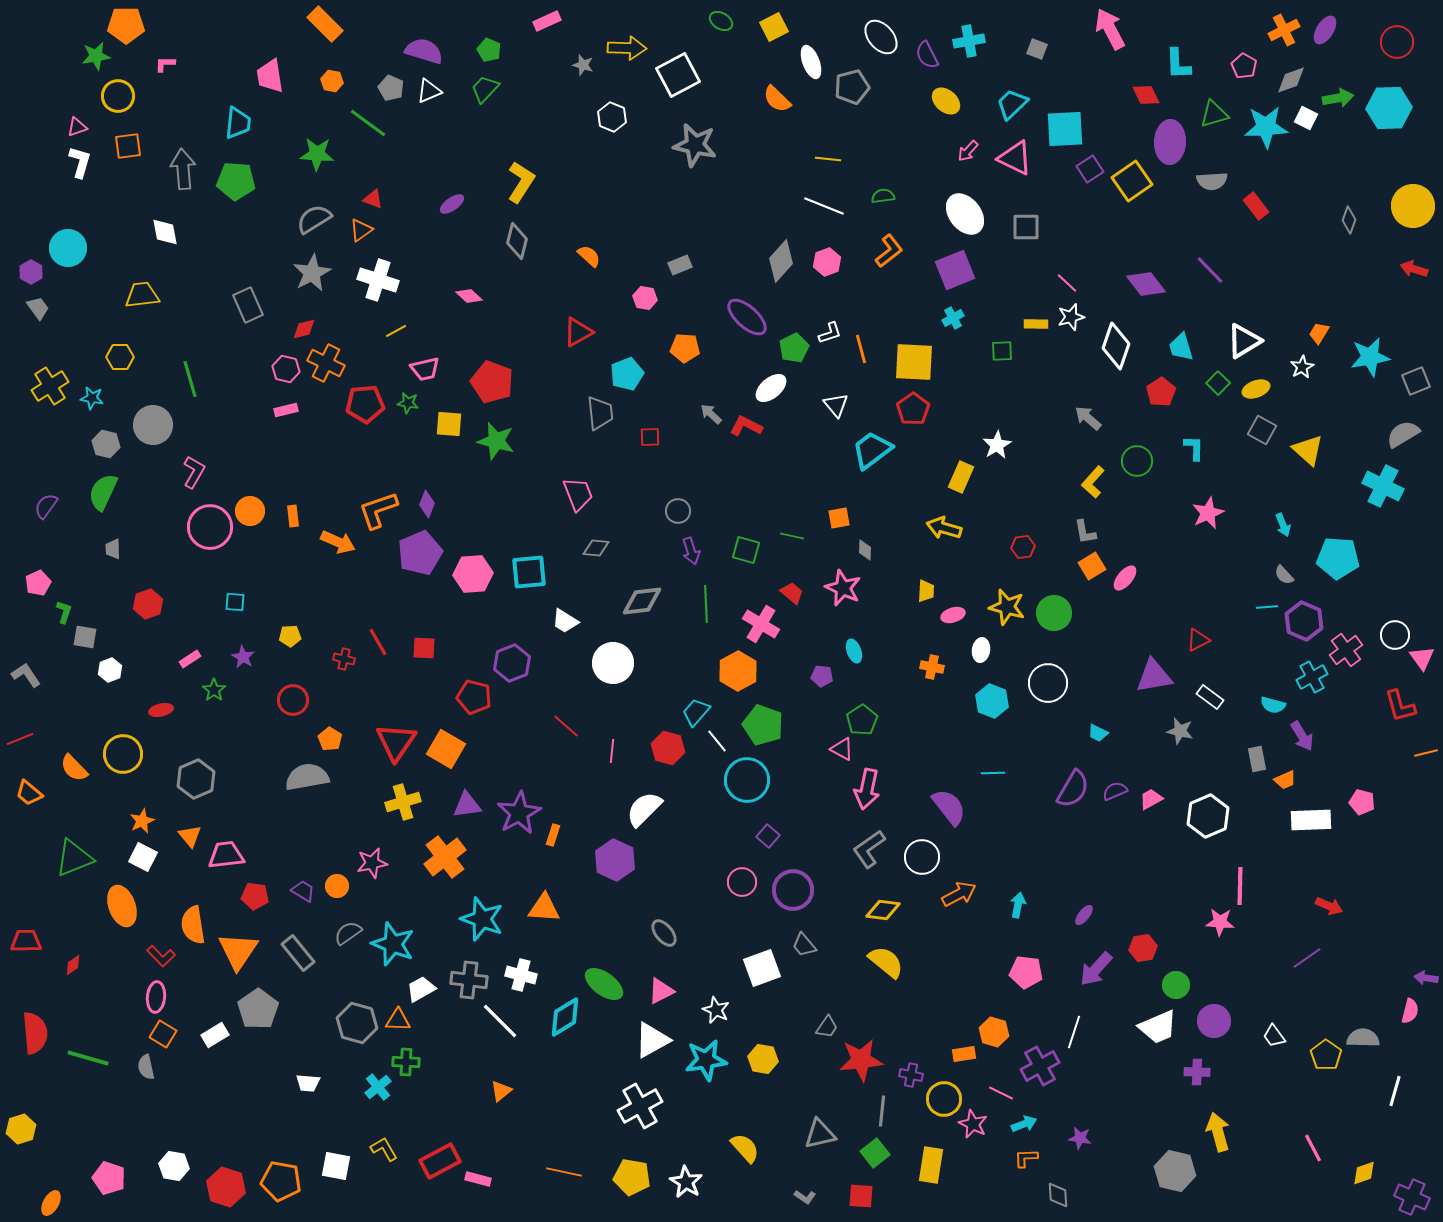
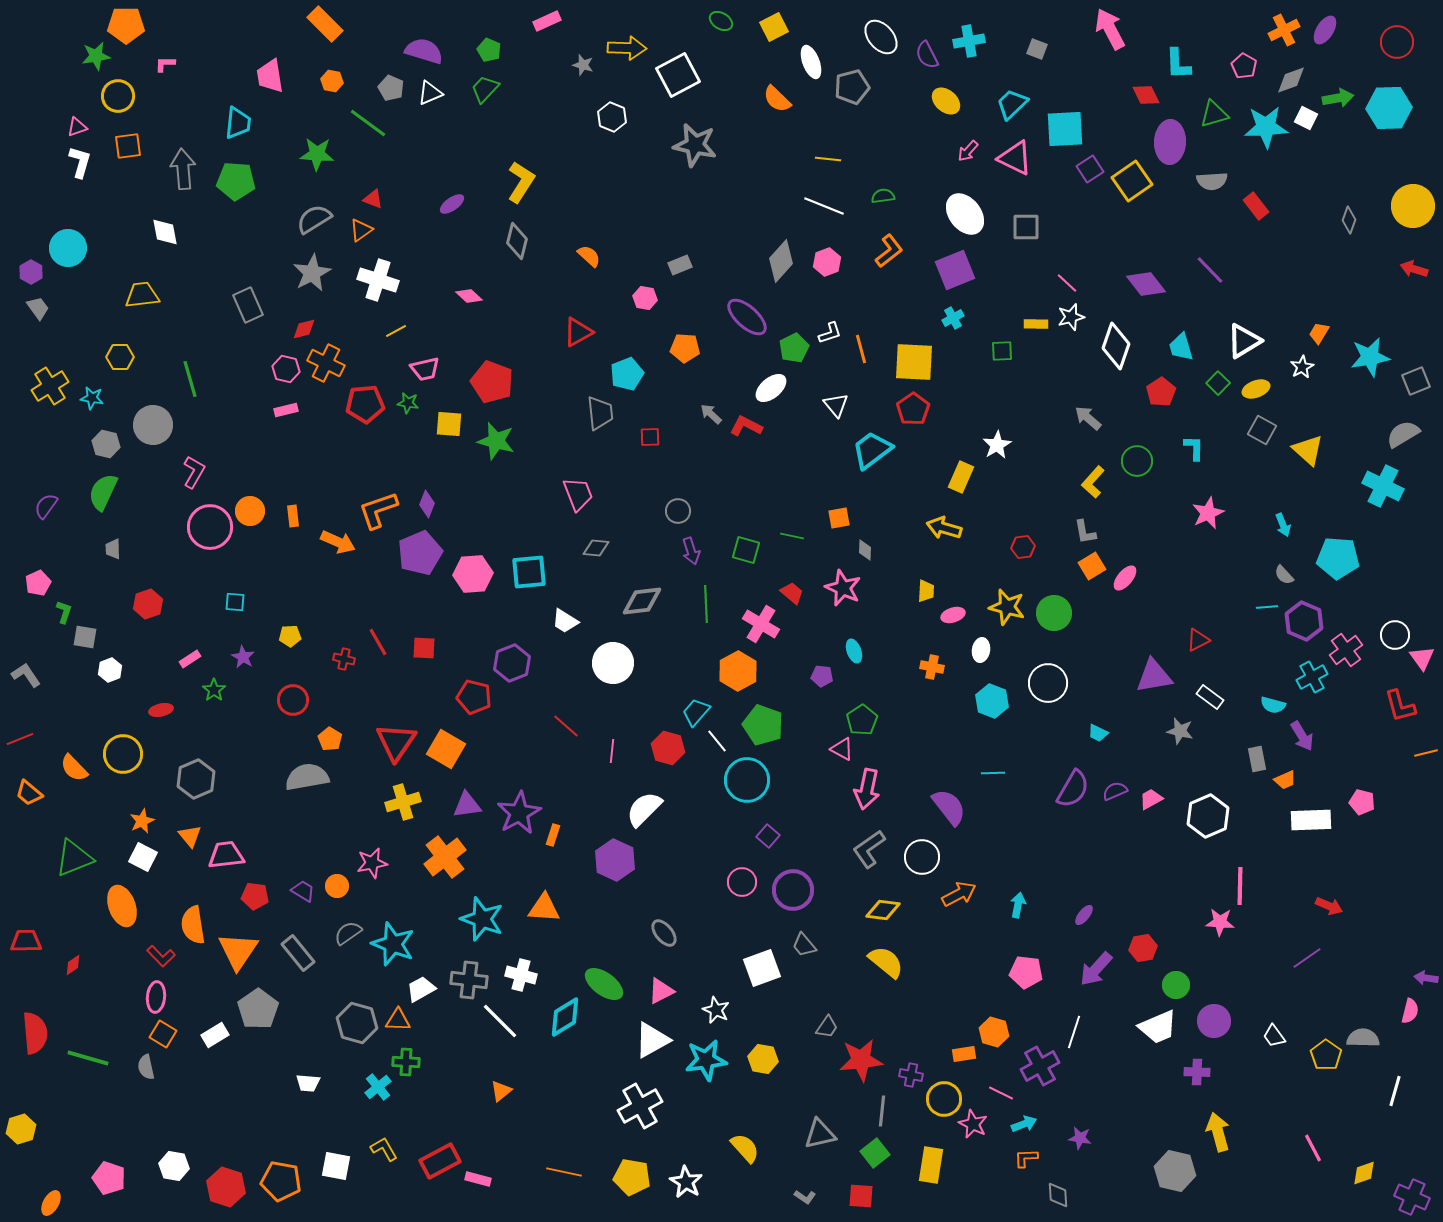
white triangle at (429, 91): moved 1 px right, 2 px down
